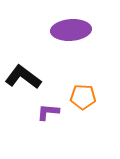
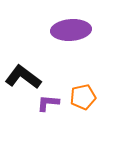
orange pentagon: rotated 15 degrees counterclockwise
purple L-shape: moved 9 px up
